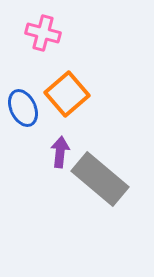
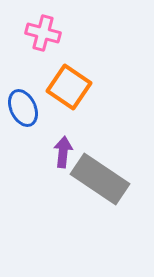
orange square: moved 2 px right, 7 px up; rotated 15 degrees counterclockwise
purple arrow: moved 3 px right
gray rectangle: rotated 6 degrees counterclockwise
